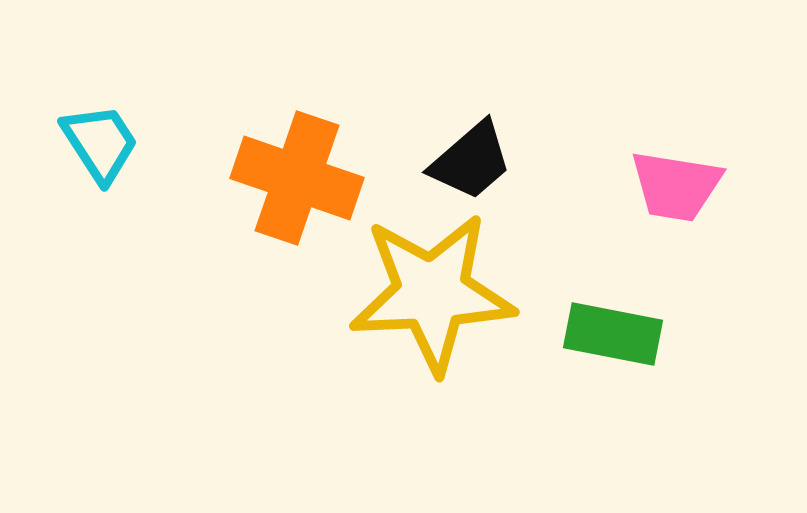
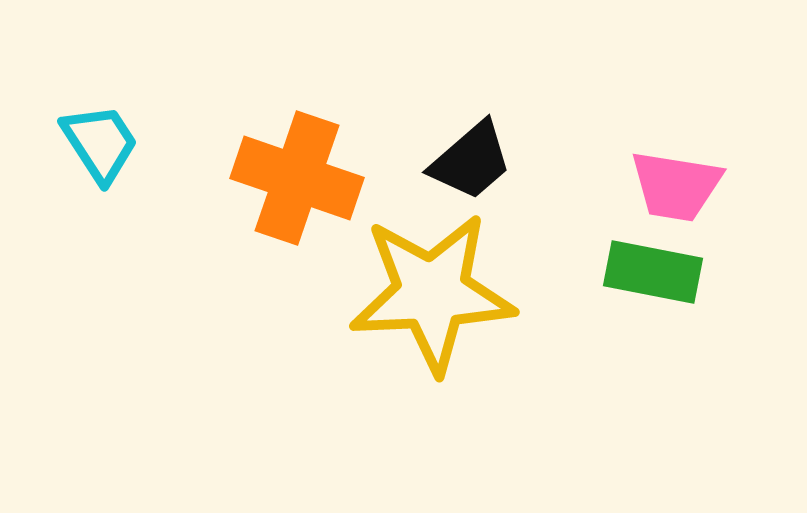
green rectangle: moved 40 px right, 62 px up
